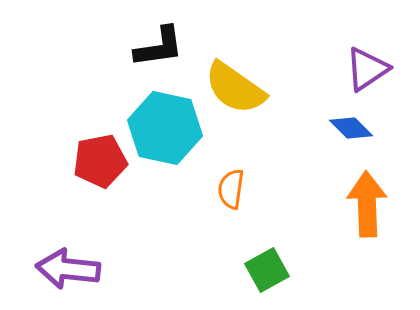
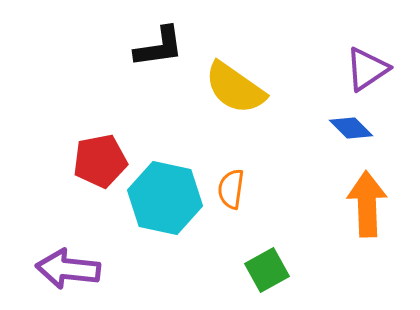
cyan hexagon: moved 70 px down
